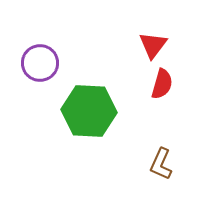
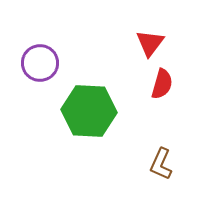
red triangle: moved 3 px left, 2 px up
